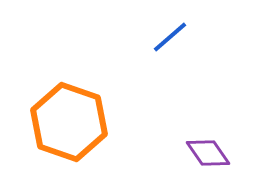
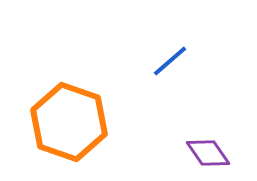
blue line: moved 24 px down
